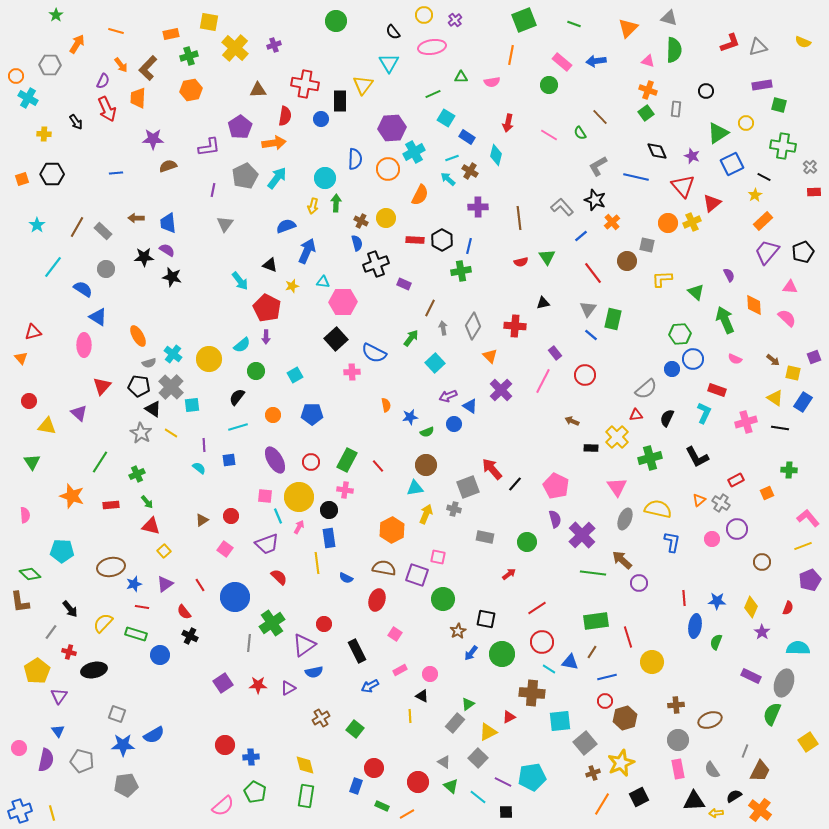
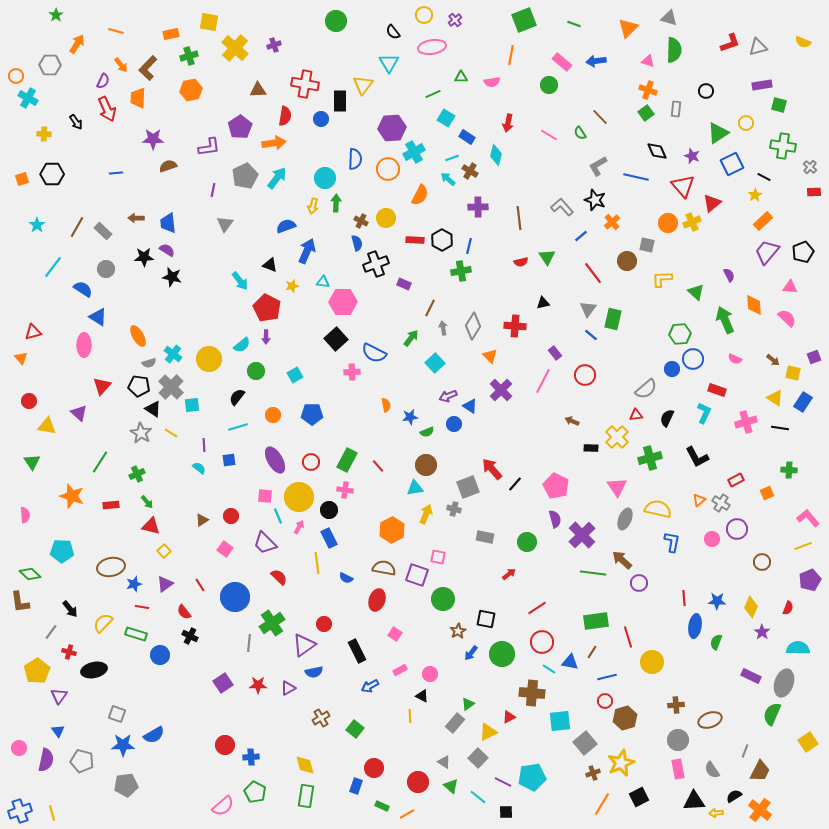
blue rectangle at (329, 538): rotated 18 degrees counterclockwise
purple trapezoid at (267, 544): moved 2 px left, 1 px up; rotated 65 degrees clockwise
